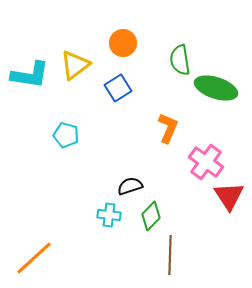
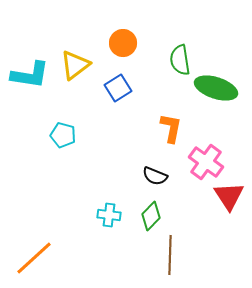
orange L-shape: moved 3 px right; rotated 12 degrees counterclockwise
cyan pentagon: moved 3 px left
black semicircle: moved 25 px right, 10 px up; rotated 140 degrees counterclockwise
